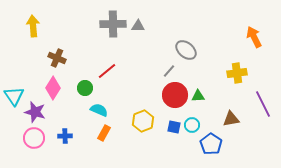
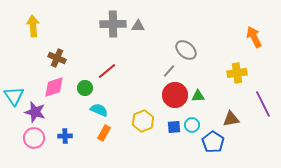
pink diamond: moved 1 px right, 1 px up; rotated 40 degrees clockwise
blue square: rotated 16 degrees counterclockwise
blue pentagon: moved 2 px right, 2 px up
